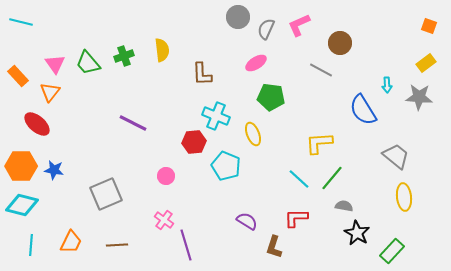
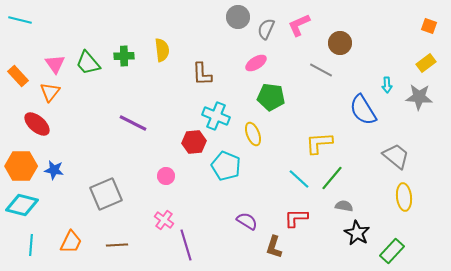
cyan line at (21, 22): moved 1 px left, 2 px up
green cross at (124, 56): rotated 18 degrees clockwise
